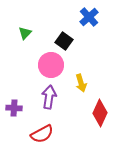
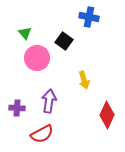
blue cross: rotated 36 degrees counterclockwise
green triangle: rotated 24 degrees counterclockwise
pink circle: moved 14 px left, 7 px up
yellow arrow: moved 3 px right, 3 px up
purple arrow: moved 4 px down
purple cross: moved 3 px right
red diamond: moved 7 px right, 2 px down
